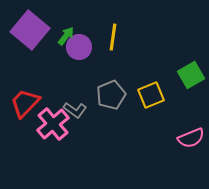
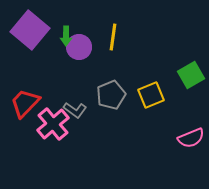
green arrow: rotated 144 degrees clockwise
